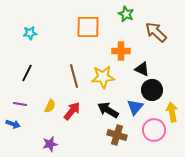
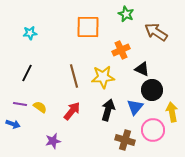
brown arrow: rotated 10 degrees counterclockwise
orange cross: moved 1 px up; rotated 24 degrees counterclockwise
yellow semicircle: moved 10 px left, 1 px down; rotated 80 degrees counterclockwise
black arrow: rotated 75 degrees clockwise
pink circle: moved 1 px left
brown cross: moved 8 px right, 5 px down
purple star: moved 3 px right, 3 px up
